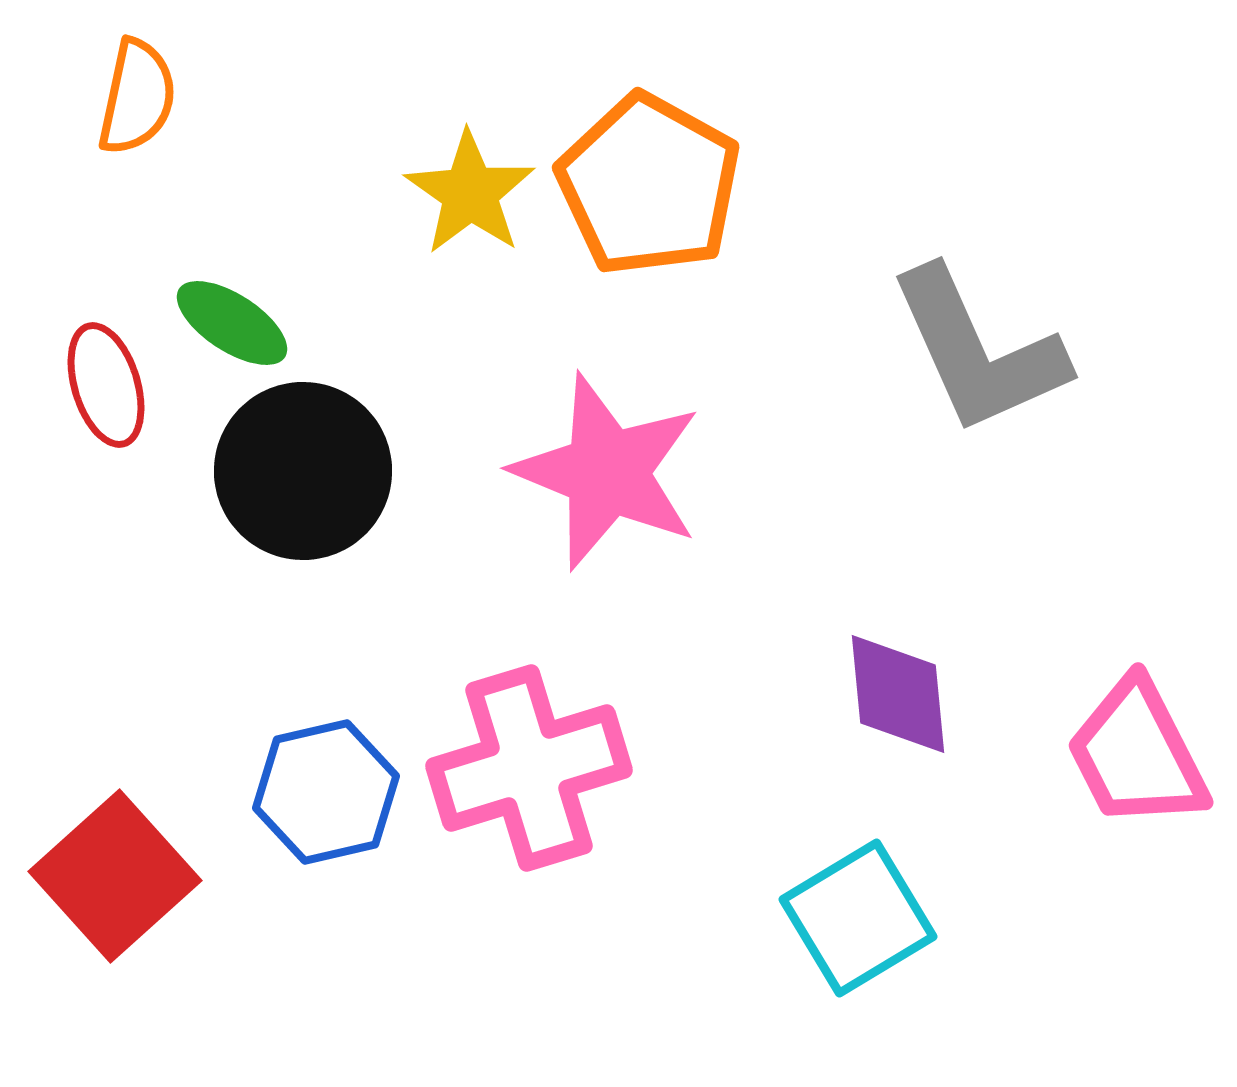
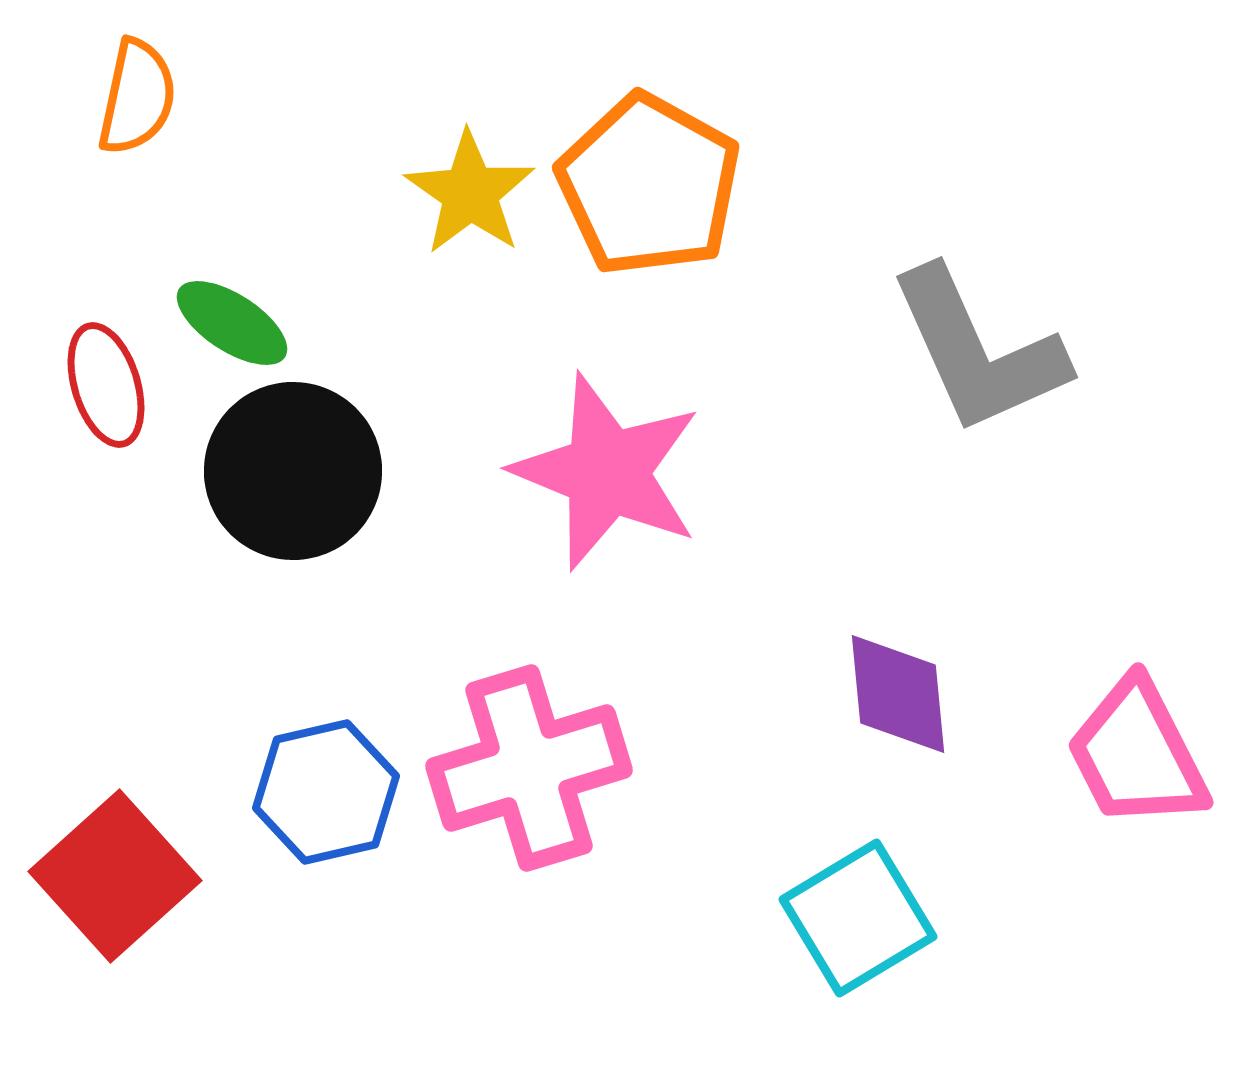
black circle: moved 10 px left
